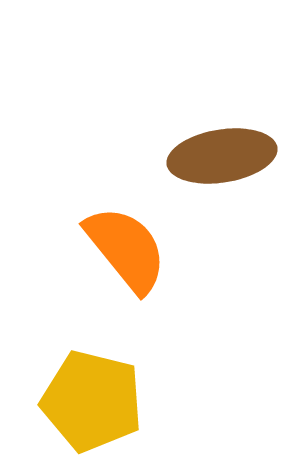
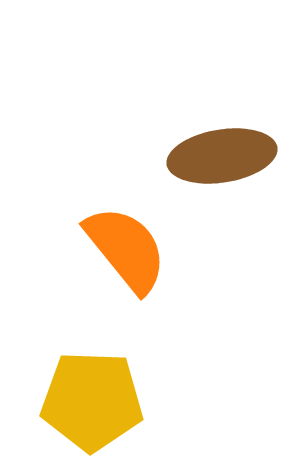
yellow pentagon: rotated 12 degrees counterclockwise
